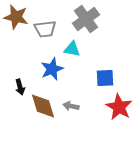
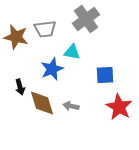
brown star: moved 20 px down
cyan triangle: moved 3 px down
blue square: moved 3 px up
brown diamond: moved 1 px left, 3 px up
